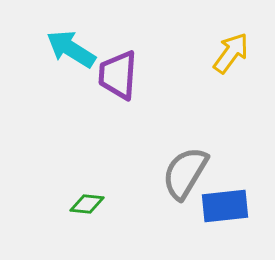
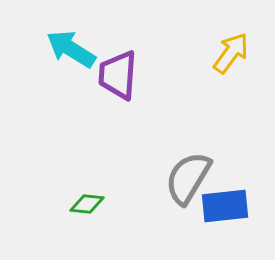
gray semicircle: moved 3 px right, 5 px down
